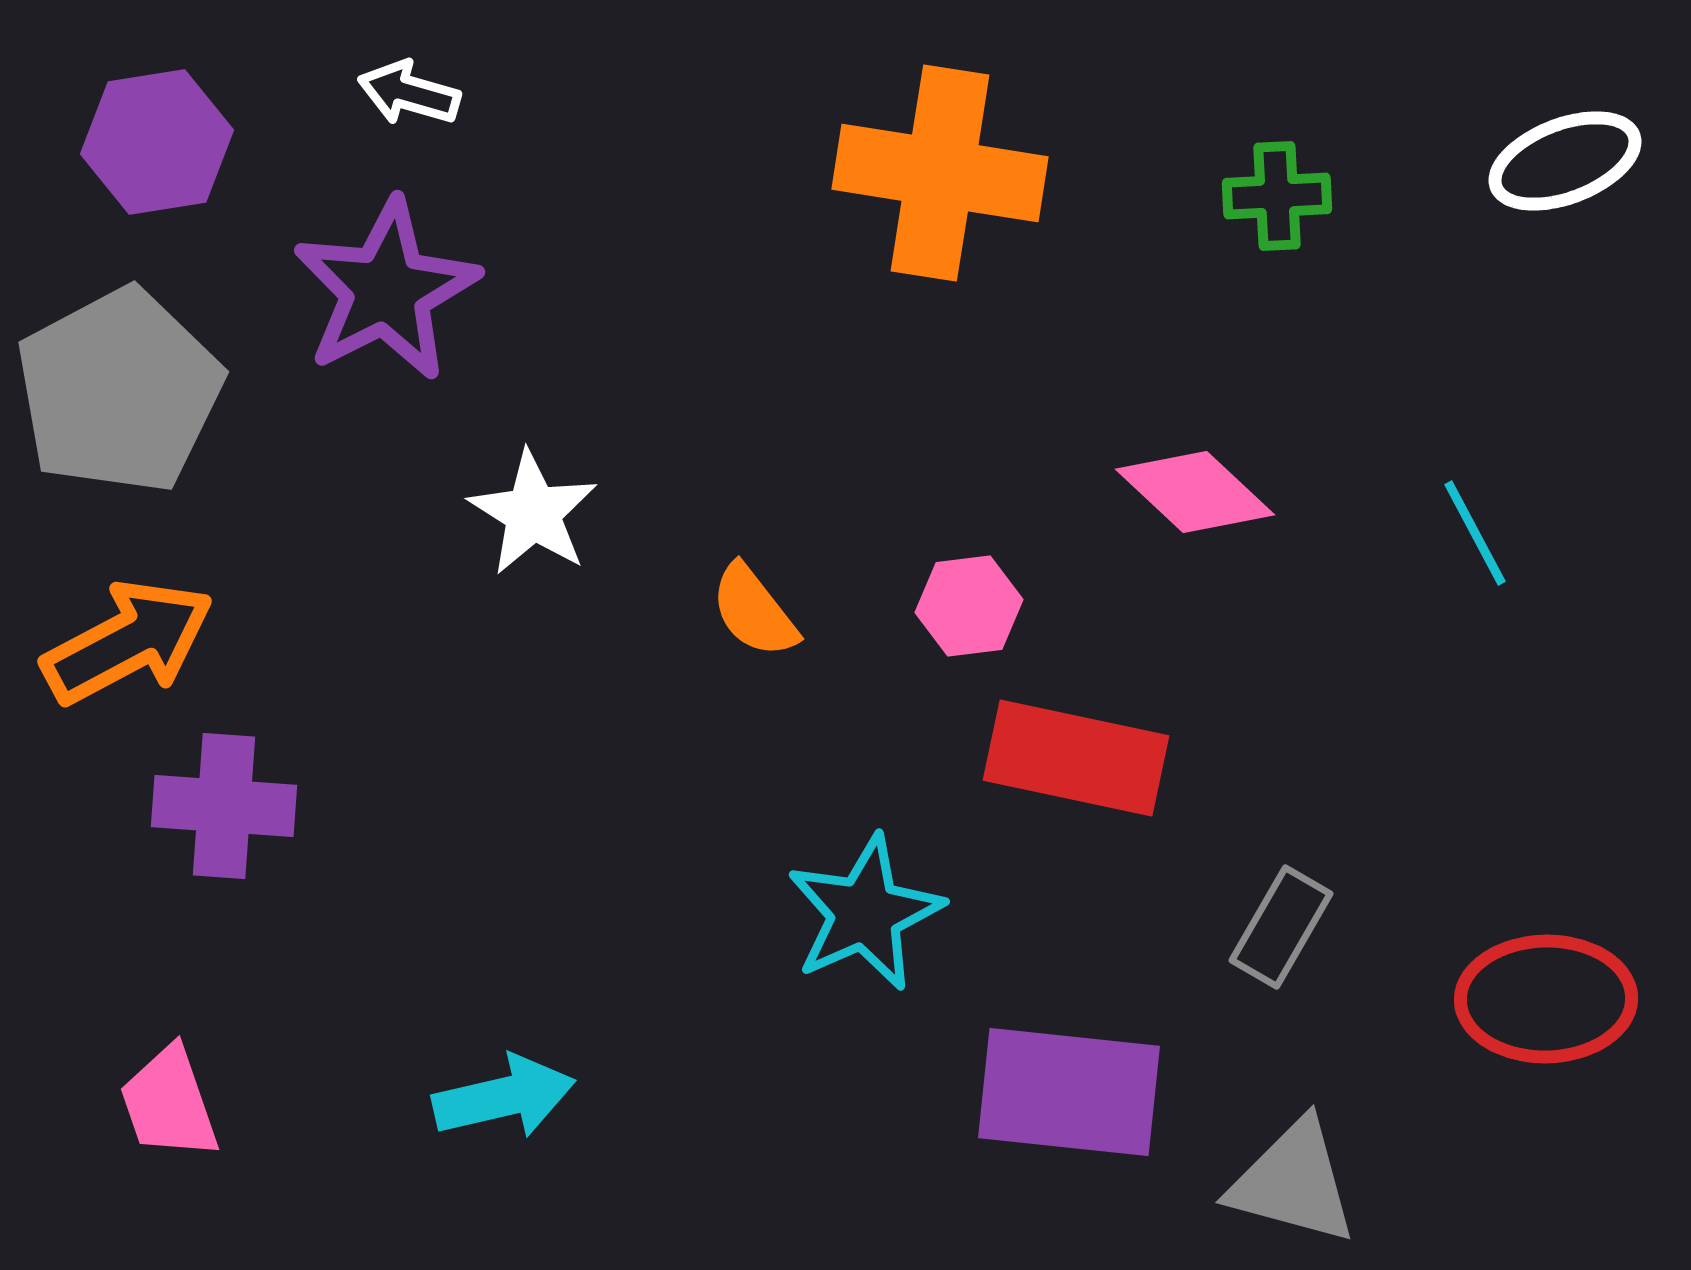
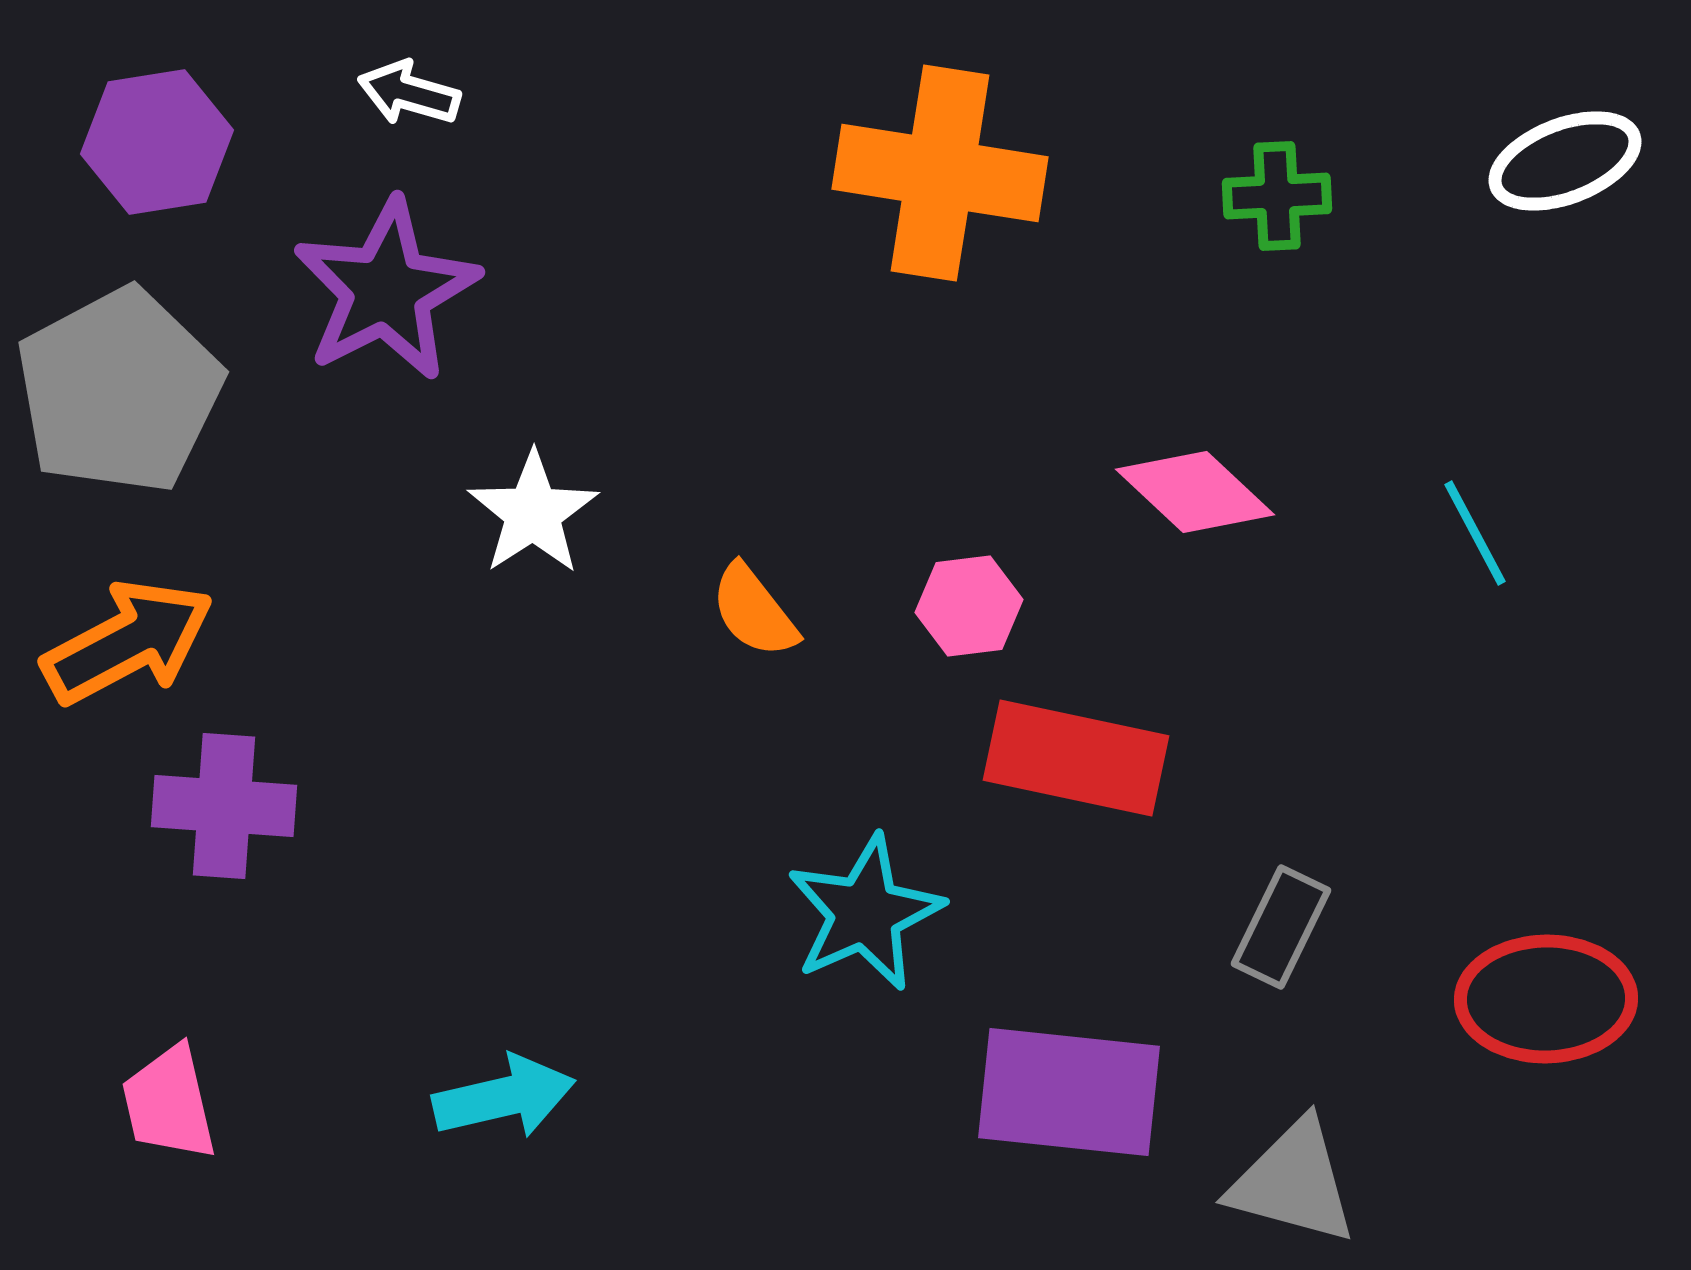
white star: rotated 7 degrees clockwise
gray rectangle: rotated 4 degrees counterclockwise
pink trapezoid: rotated 6 degrees clockwise
